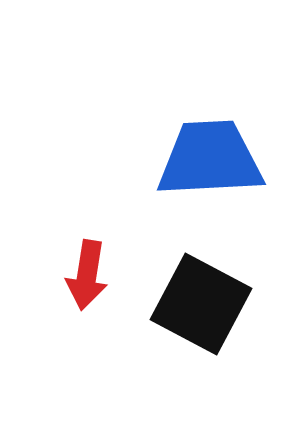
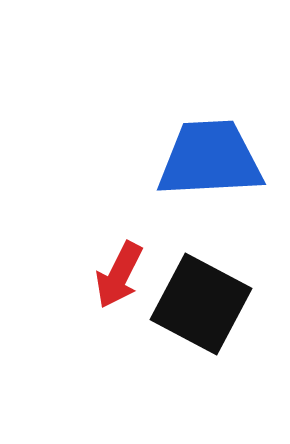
red arrow: moved 32 px right; rotated 18 degrees clockwise
